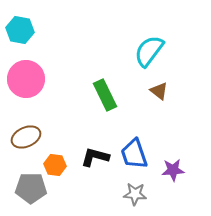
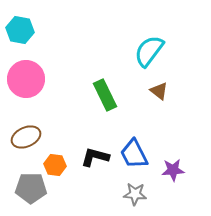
blue trapezoid: rotated 8 degrees counterclockwise
